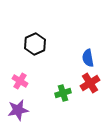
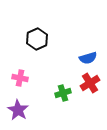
black hexagon: moved 2 px right, 5 px up
blue semicircle: rotated 96 degrees counterclockwise
pink cross: moved 3 px up; rotated 21 degrees counterclockwise
purple star: rotated 30 degrees counterclockwise
